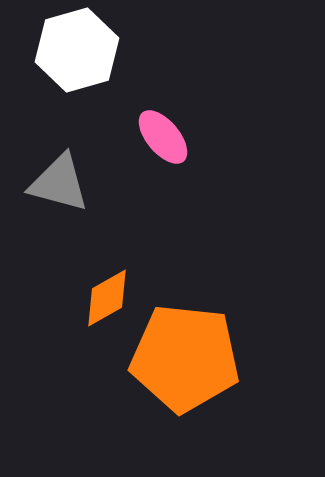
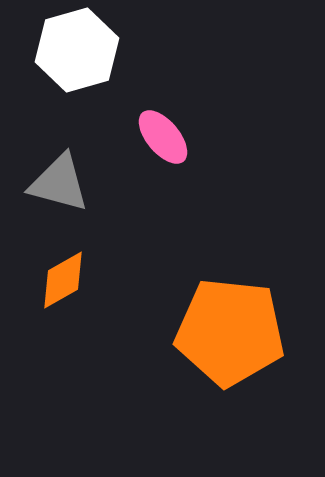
orange diamond: moved 44 px left, 18 px up
orange pentagon: moved 45 px right, 26 px up
